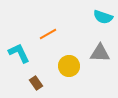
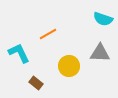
cyan semicircle: moved 2 px down
brown rectangle: rotated 16 degrees counterclockwise
